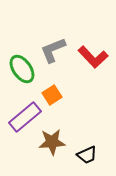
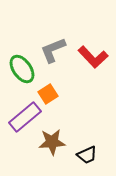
orange square: moved 4 px left, 1 px up
